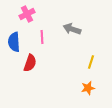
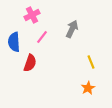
pink cross: moved 5 px right, 1 px down
gray arrow: rotated 96 degrees clockwise
pink line: rotated 40 degrees clockwise
yellow line: rotated 40 degrees counterclockwise
orange star: rotated 16 degrees counterclockwise
